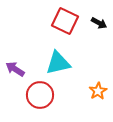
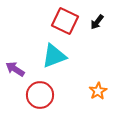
black arrow: moved 2 px left, 1 px up; rotated 98 degrees clockwise
cyan triangle: moved 4 px left, 7 px up; rotated 8 degrees counterclockwise
